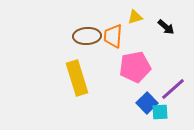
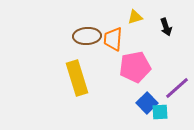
black arrow: rotated 30 degrees clockwise
orange trapezoid: moved 3 px down
purple line: moved 4 px right, 1 px up
